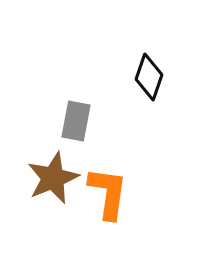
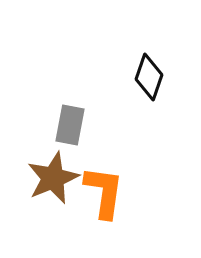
gray rectangle: moved 6 px left, 4 px down
orange L-shape: moved 4 px left, 1 px up
